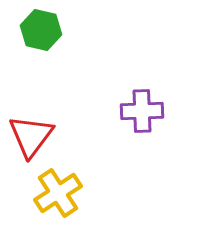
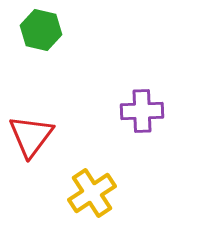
yellow cross: moved 34 px right
